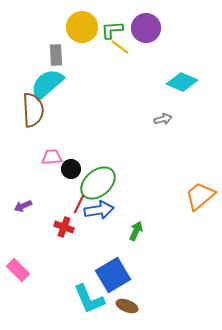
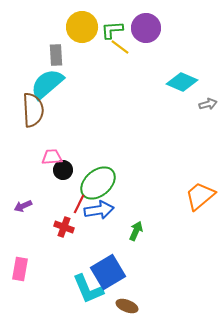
gray arrow: moved 45 px right, 15 px up
black circle: moved 8 px left, 1 px down
pink rectangle: moved 2 px right, 1 px up; rotated 55 degrees clockwise
blue square: moved 5 px left, 3 px up
cyan L-shape: moved 1 px left, 10 px up
